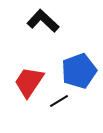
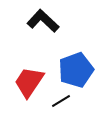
blue pentagon: moved 3 px left, 1 px up
black line: moved 2 px right
